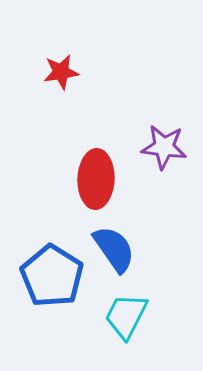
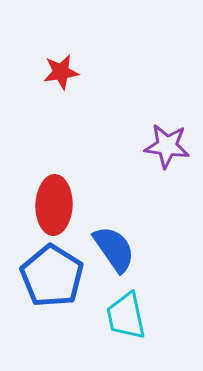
purple star: moved 3 px right, 1 px up
red ellipse: moved 42 px left, 26 px down
cyan trapezoid: rotated 39 degrees counterclockwise
